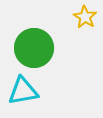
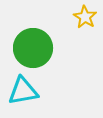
green circle: moved 1 px left
